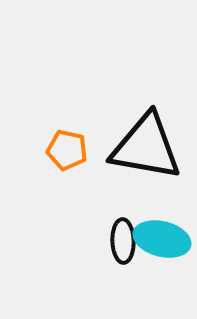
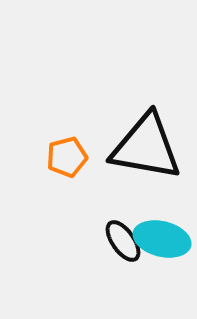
orange pentagon: moved 7 px down; rotated 27 degrees counterclockwise
black ellipse: rotated 33 degrees counterclockwise
